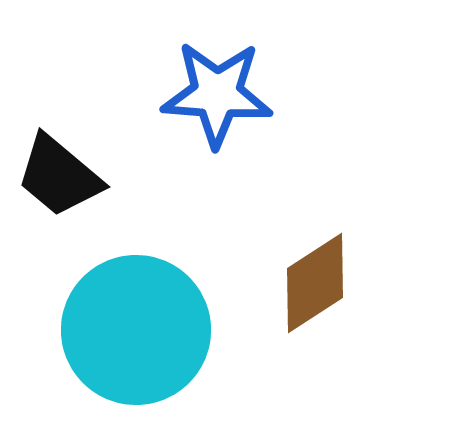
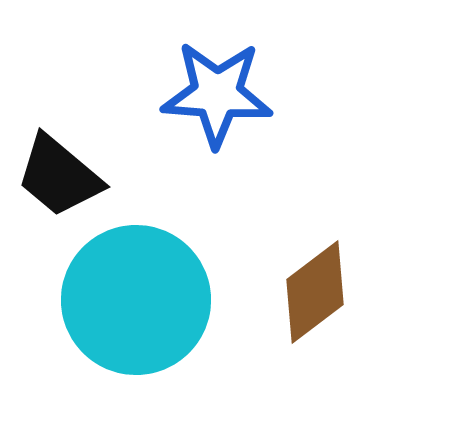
brown diamond: moved 9 px down; rotated 4 degrees counterclockwise
cyan circle: moved 30 px up
